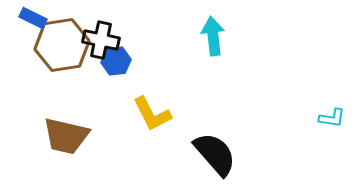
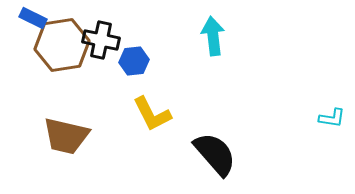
blue hexagon: moved 18 px right
